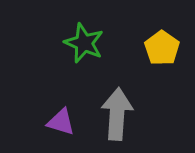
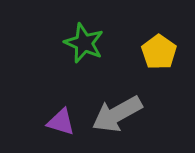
yellow pentagon: moved 3 px left, 4 px down
gray arrow: rotated 123 degrees counterclockwise
